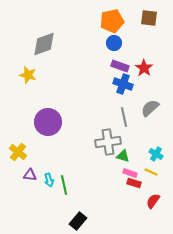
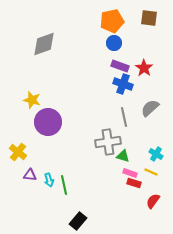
yellow star: moved 4 px right, 25 px down
